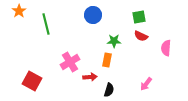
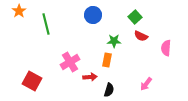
green square: moved 4 px left; rotated 32 degrees counterclockwise
